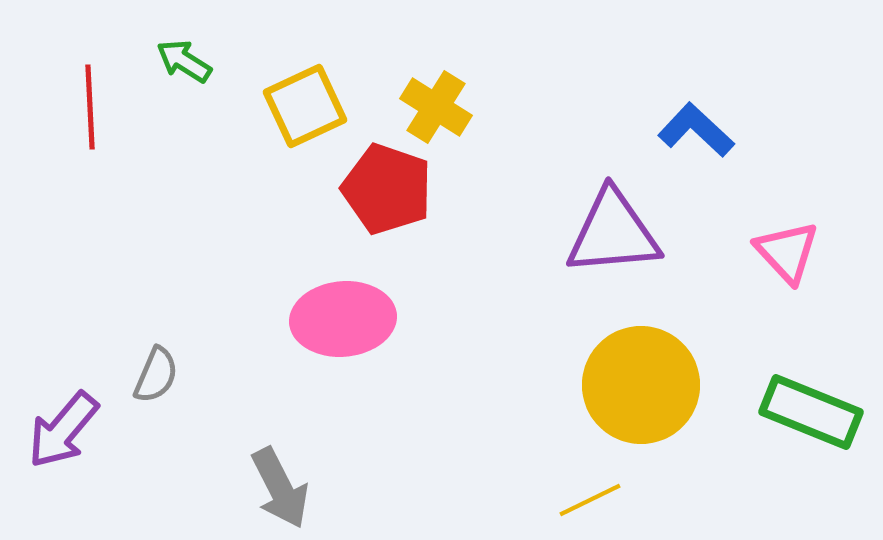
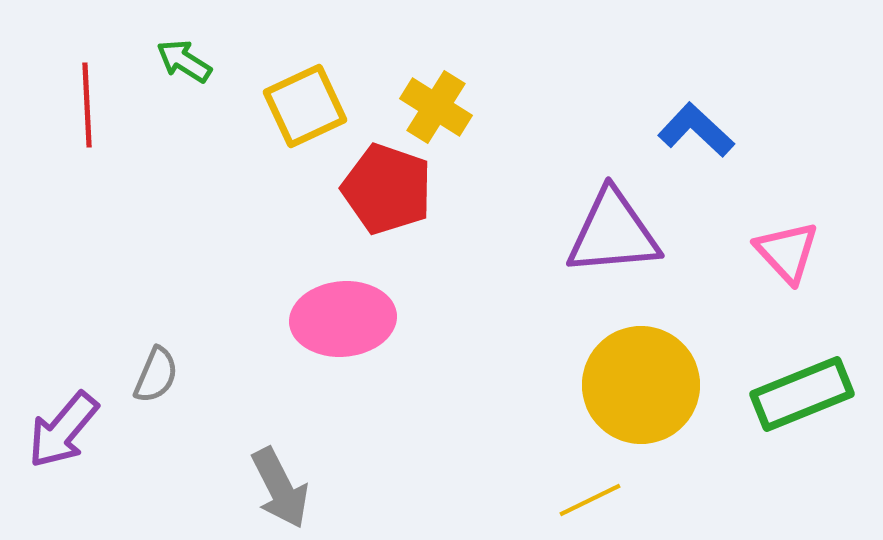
red line: moved 3 px left, 2 px up
green rectangle: moved 9 px left, 18 px up; rotated 44 degrees counterclockwise
